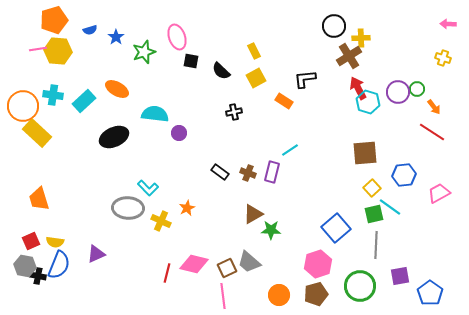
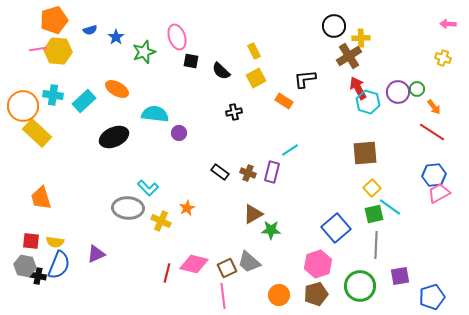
blue hexagon at (404, 175): moved 30 px right
orange trapezoid at (39, 199): moved 2 px right, 1 px up
red square at (31, 241): rotated 30 degrees clockwise
blue pentagon at (430, 293): moved 2 px right, 4 px down; rotated 20 degrees clockwise
